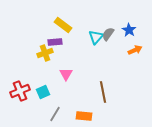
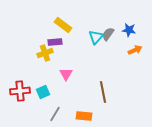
blue star: rotated 24 degrees counterclockwise
red cross: rotated 18 degrees clockwise
